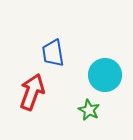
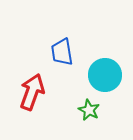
blue trapezoid: moved 9 px right, 1 px up
